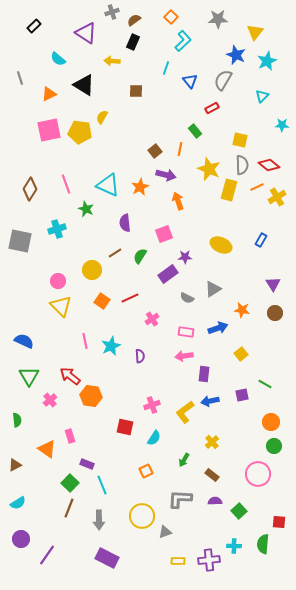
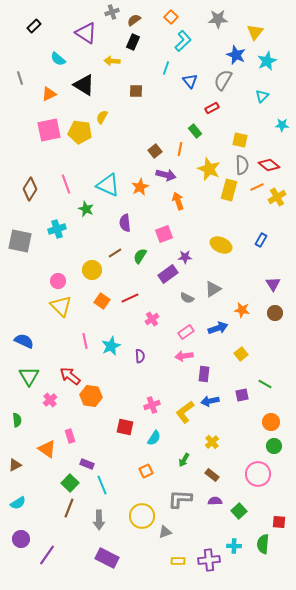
pink rectangle at (186, 332): rotated 42 degrees counterclockwise
